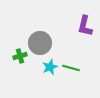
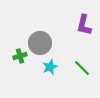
purple L-shape: moved 1 px left, 1 px up
green line: moved 11 px right; rotated 30 degrees clockwise
